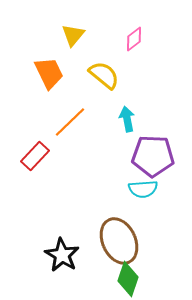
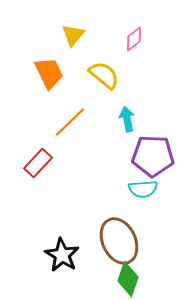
red rectangle: moved 3 px right, 7 px down
